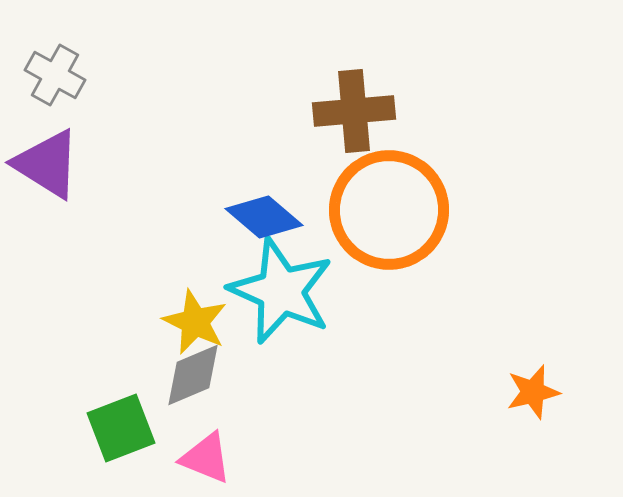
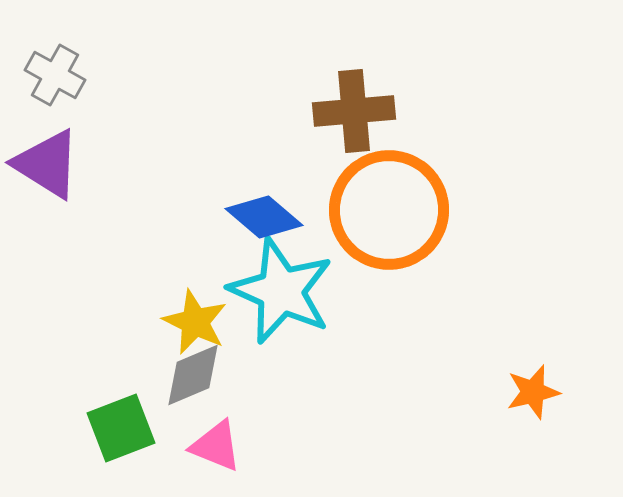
pink triangle: moved 10 px right, 12 px up
